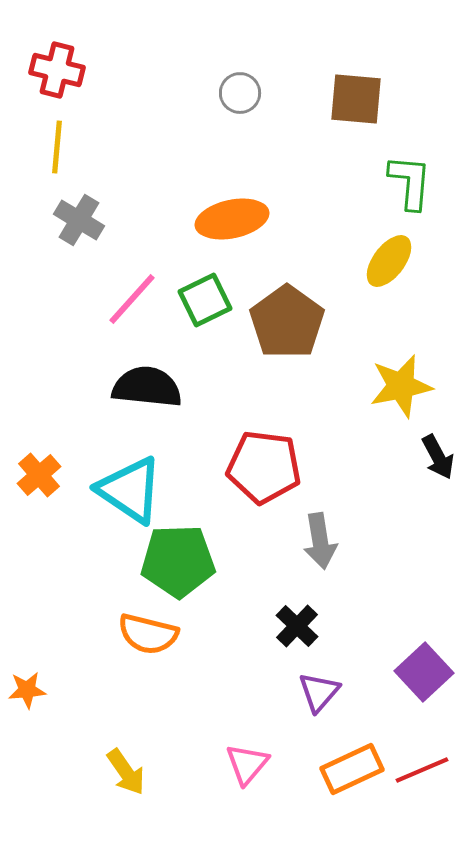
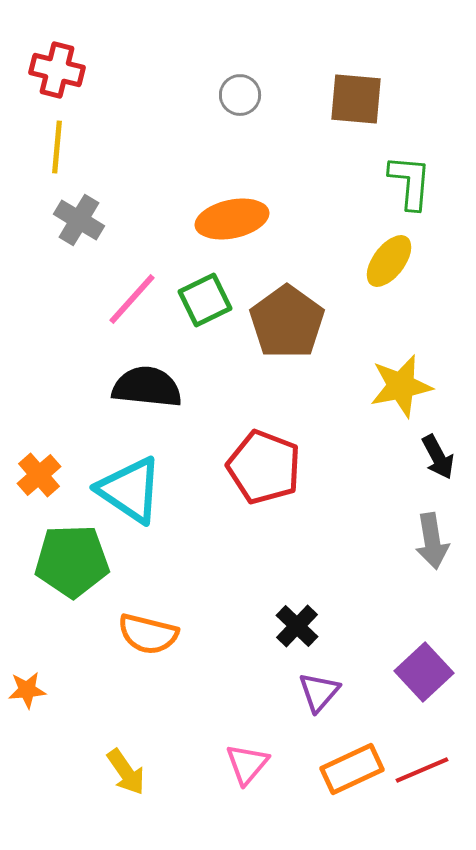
gray circle: moved 2 px down
red pentagon: rotated 14 degrees clockwise
gray arrow: moved 112 px right
green pentagon: moved 106 px left
